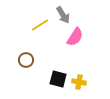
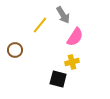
yellow line: rotated 18 degrees counterclockwise
brown circle: moved 11 px left, 10 px up
yellow cross: moved 7 px left, 20 px up; rotated 24 degrees counterclockwise
